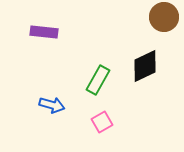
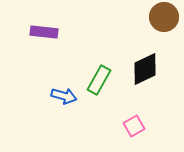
black diamond: moved 3 px down
green rectangle: moved 1 px right
blue arrow: moved 12 px right, 9 px up
pink square: moved 32 px right, 4 px down
